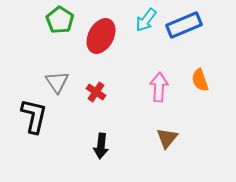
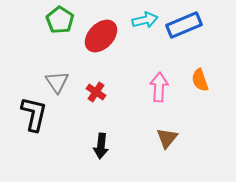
cyan arrow: moved 1 px left; rotated 140 degrees counterclockwise
red ellipse: rotated 16 degrees clockwise
black L-shape: moved 2 px up
